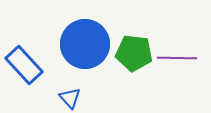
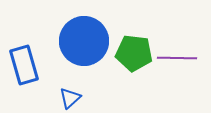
blue circle: moved 1 px left, 3 px up
blue rectangle: rotated 27 degrees clockwise
blue triangle: rotated 30 degrees clockwise
